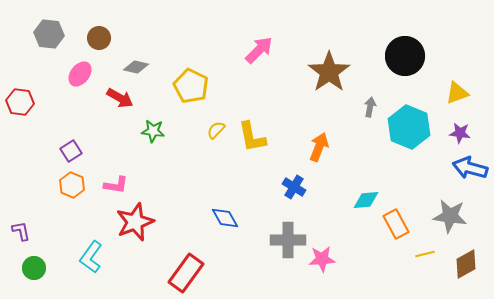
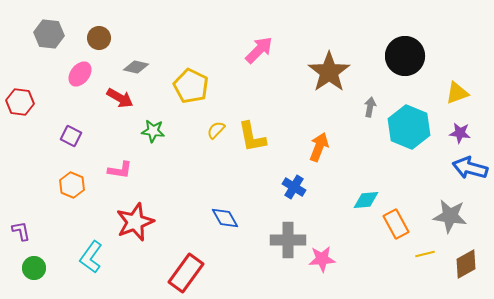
purple square: moved 15 px up; rotated 30 degrees counterclockwise
pink L-shape: moved 4 px right, 15 px up
